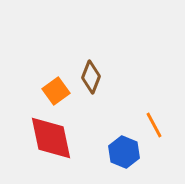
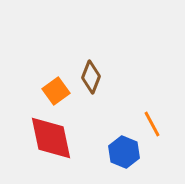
orange line: moved 2 px left, 1 px up
